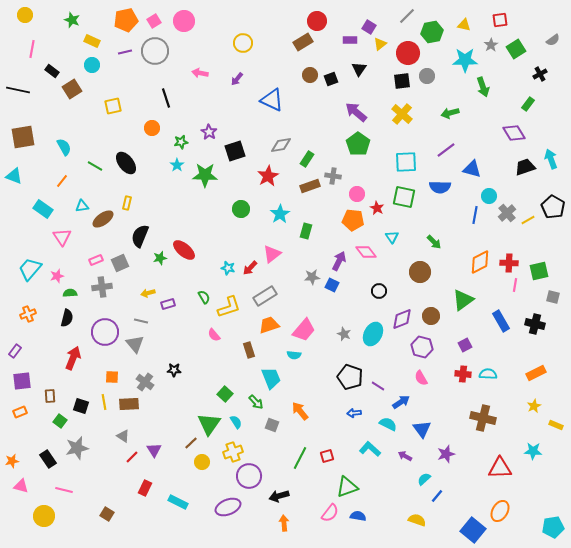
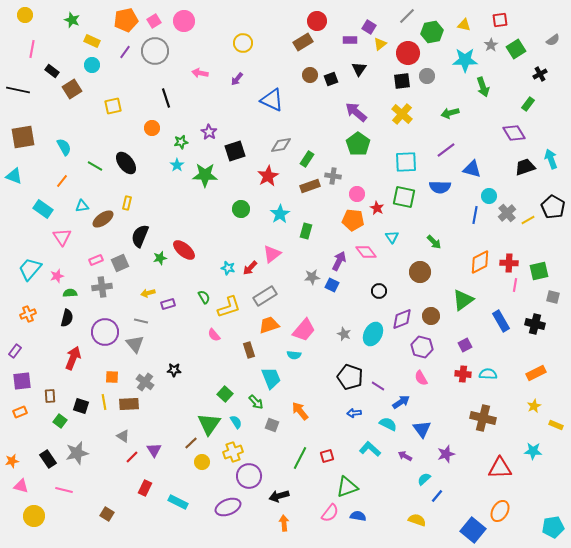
purple line at (125, 52): rotated 40 degrees counterclockwise
gray star at (77, 448): moved 5 px down
yellow circle at (44, 516): moved 10 px left
